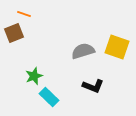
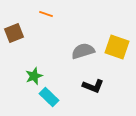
orange line: moved 22 px right
